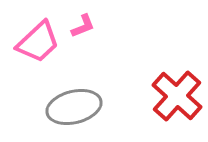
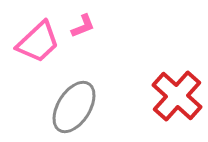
gray ellipse: rotated 44 degrees counterclockwise
